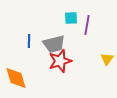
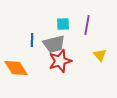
cyan square: moved 8 px left, 6 px down
blue line: moved 3 px right, 1 px up
yellow triangle: moved 7 px left, 4 px up; rotated 16 degrees counterclockwise
orange diamond: moved 10 px up; rotated 15 degrees counterclockwise
